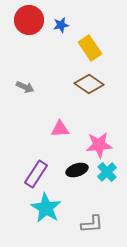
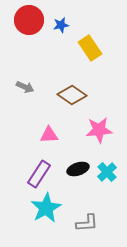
brown diamond: moved 17 px left, 11 px down
pink triangle: moved 11 px left, 6 px down
pink star: moved 15 px up
black ellipse: moved 1 px right, 1 px up
purple rectangle: moved 3 px right
cyan star: rotated 12 degrees clockwise
gray L-shape: moved 5 px left, 1 px up
